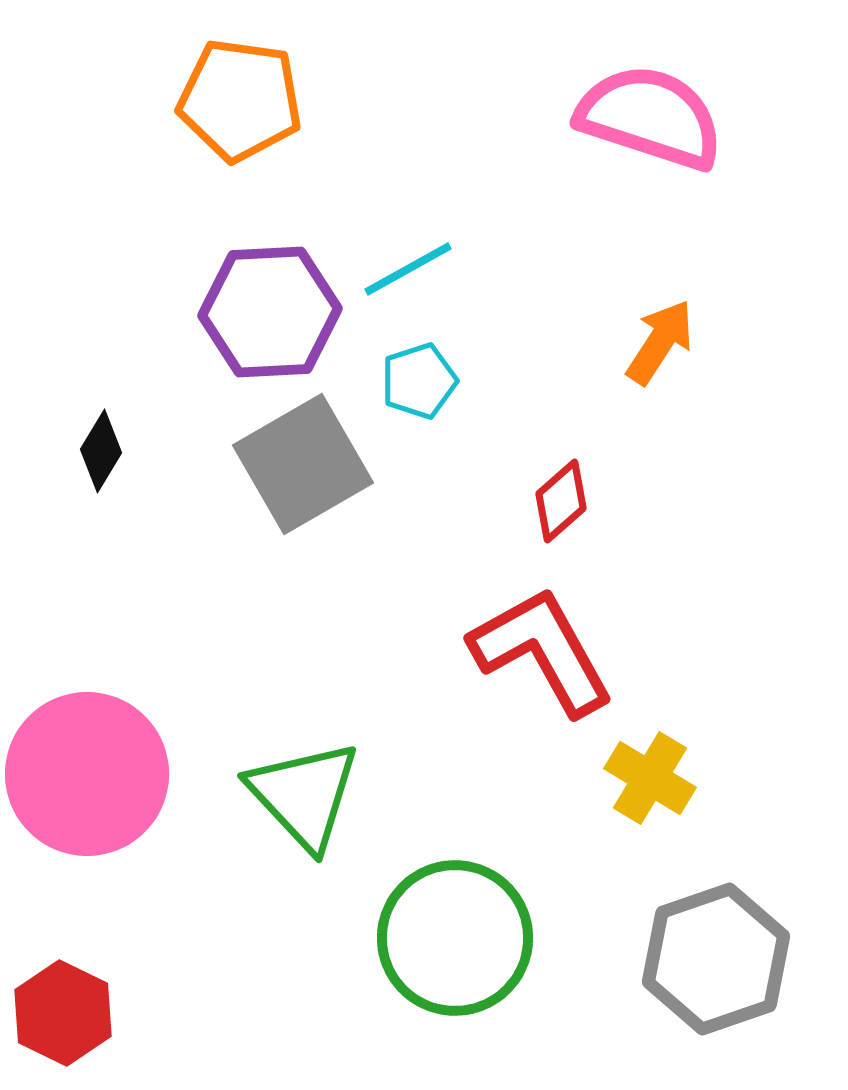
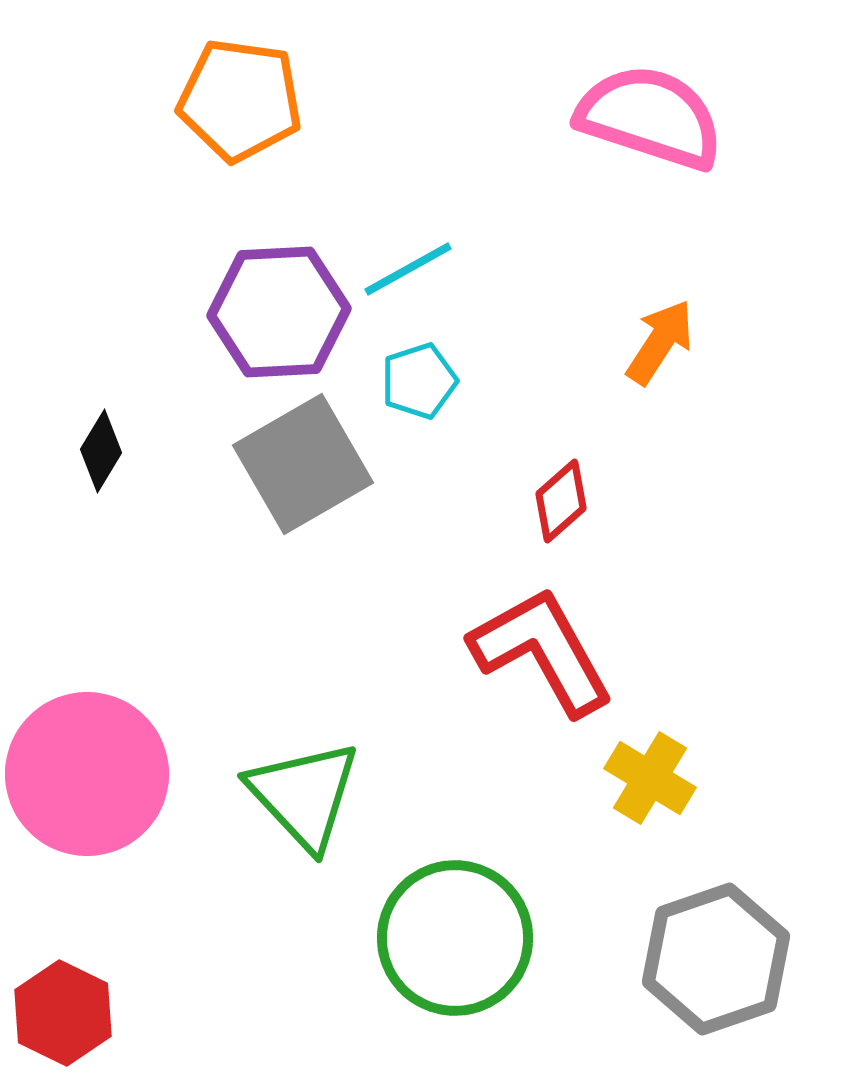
purple hexagon: moved 9 px right
